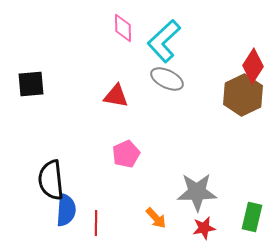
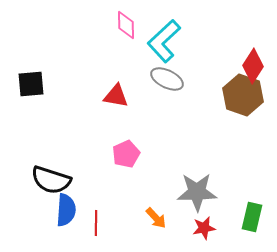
pink diamond: moved 3 px right, 3 px up
brown hexagon: rotated 15 degrees counterclockwise
black semicircle: rotated 66 degrees counterclockwise
